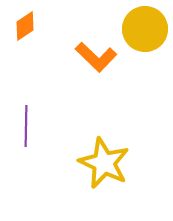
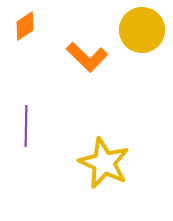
yellow circle: moved 3 px left, 1 px down
orange L-shape: moved 9 px left
